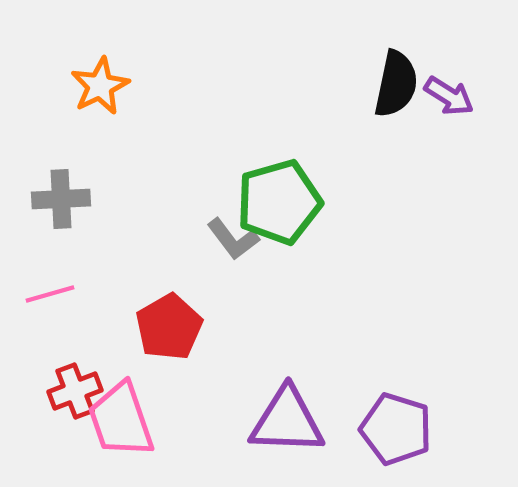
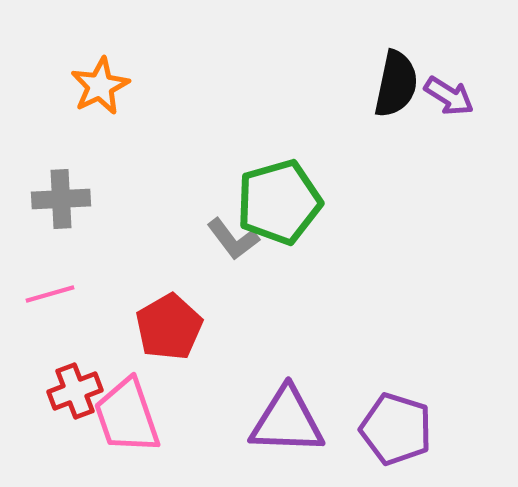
pink trapezoid: moved 6 px right, 4 px up
